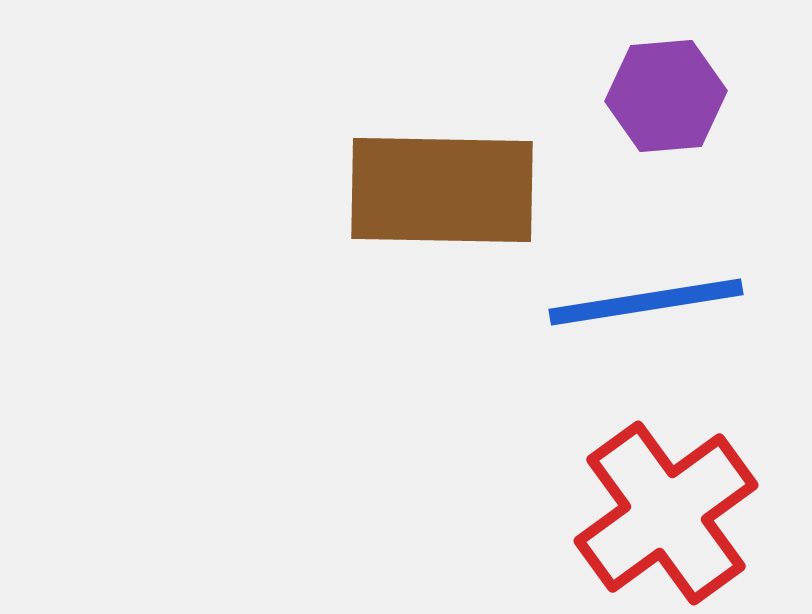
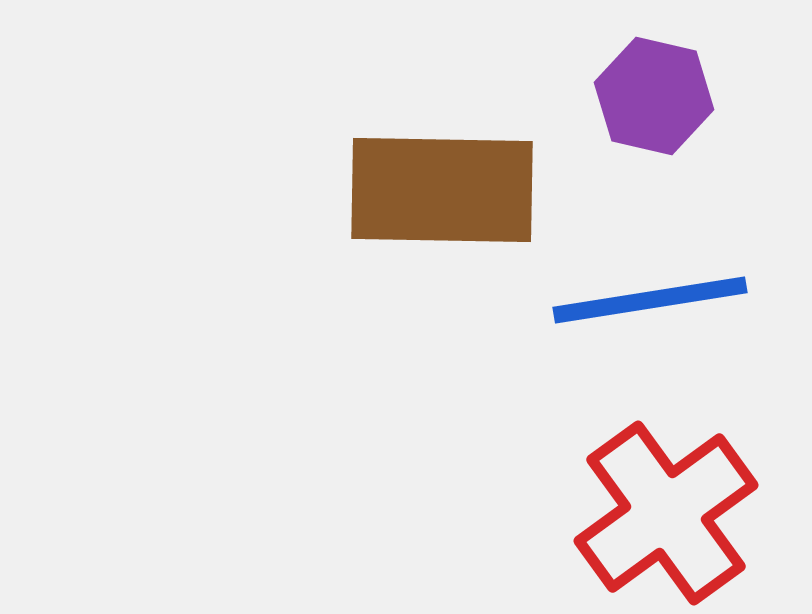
purple hexagon: moved 12 px left; rotated 18 degrees clockwise
blue line: moved 4 px right, 2 px up
